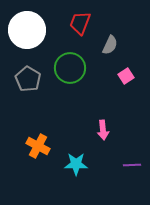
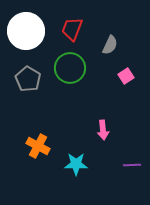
red trapezoid: moved 8 px left, 6 px down
white circle: moved 1 px left, 1 px down
